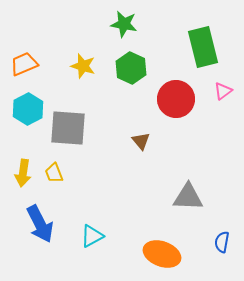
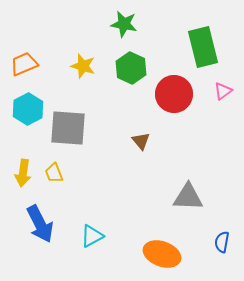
red circle: moved 2 px left, 5 px up
